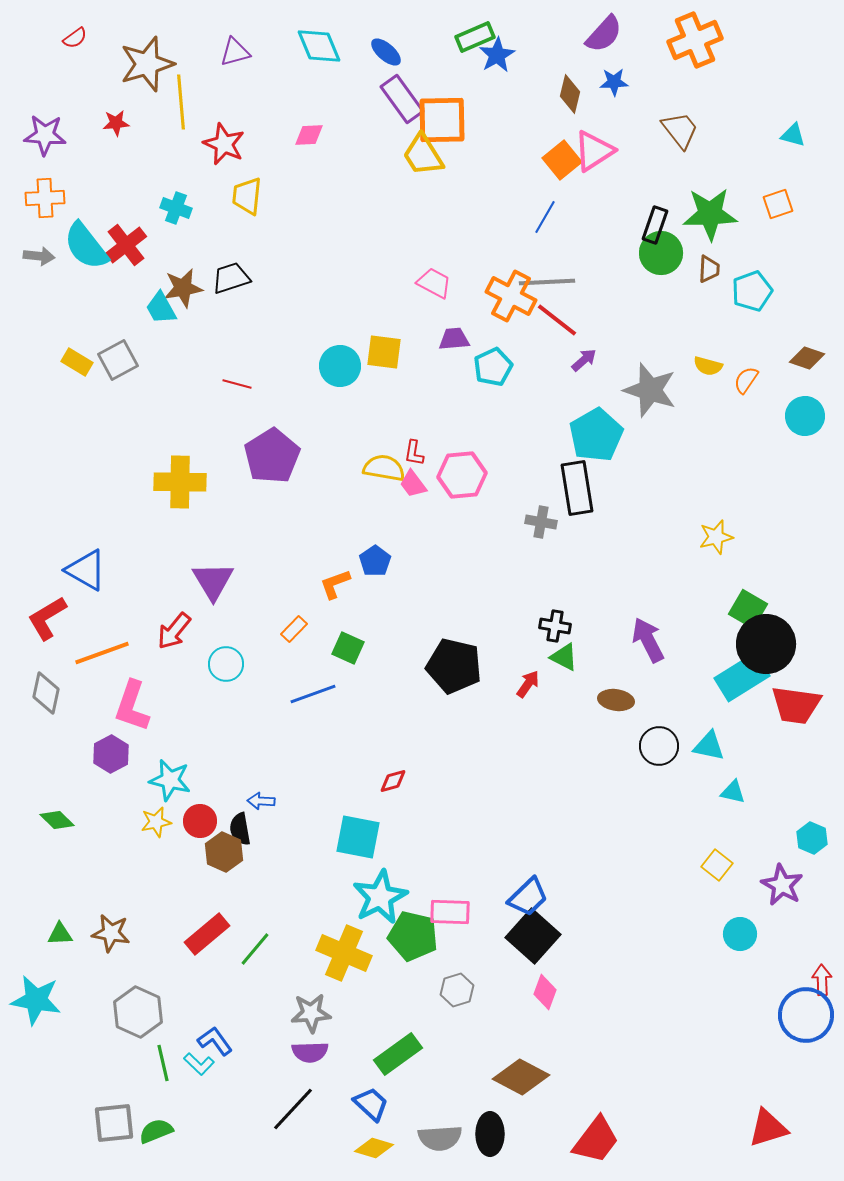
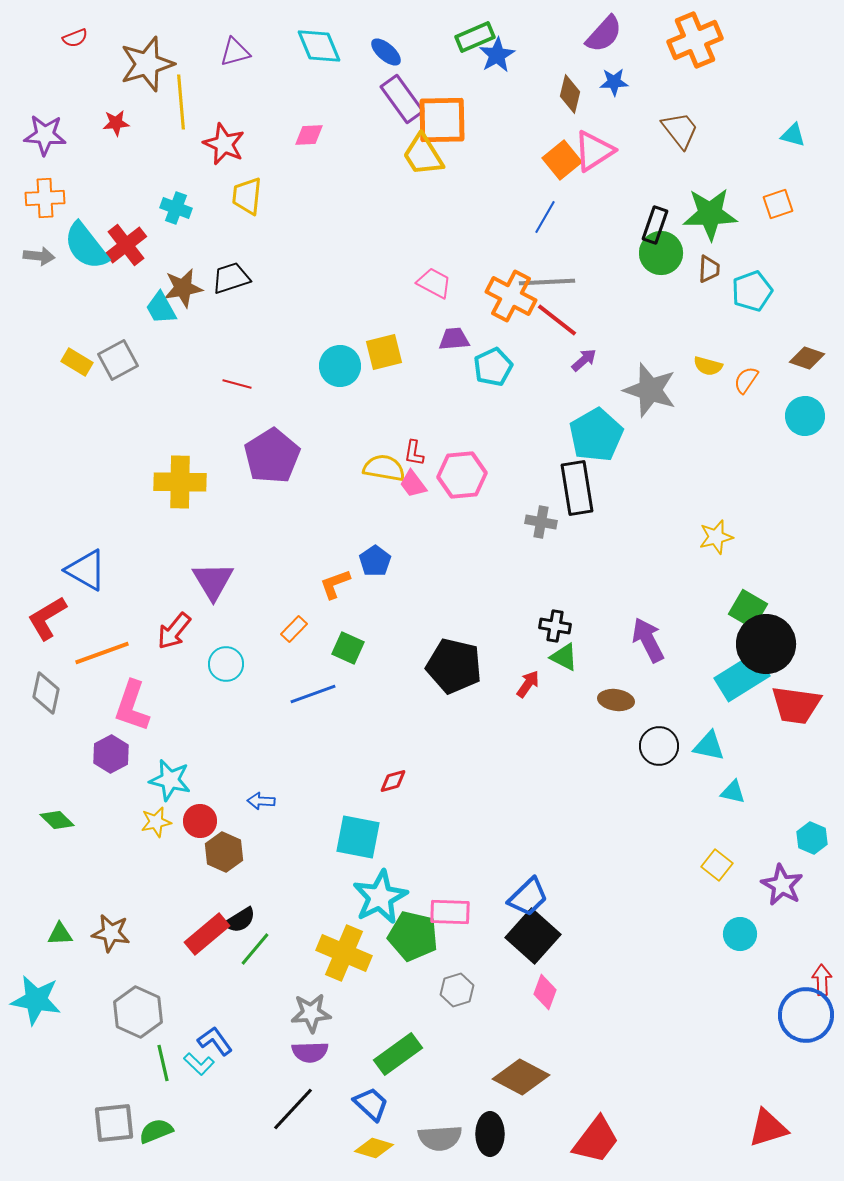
red semicircle at (75, 38): rotated 15 degrees clockwise
yellow square at (384, 352): rotated 21 degrees counterclockwise
black semicircle at (240, 829): moved 91 px down; rotated 112 degrees counterclockwise
